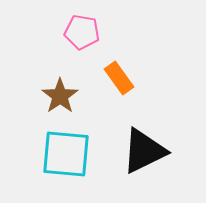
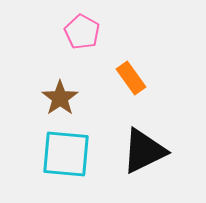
pink pentagon: rotated 20 degrees clockwise
orange rectangle: moved 12 px right
brown star: moved 2 px down
